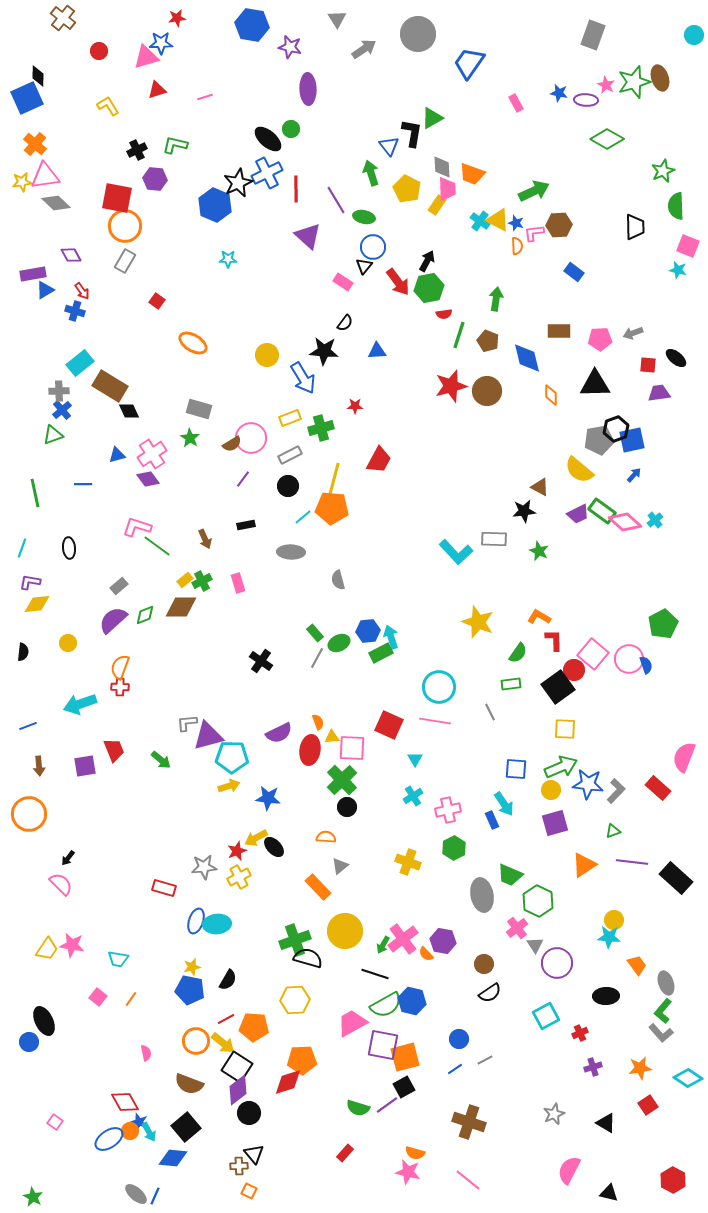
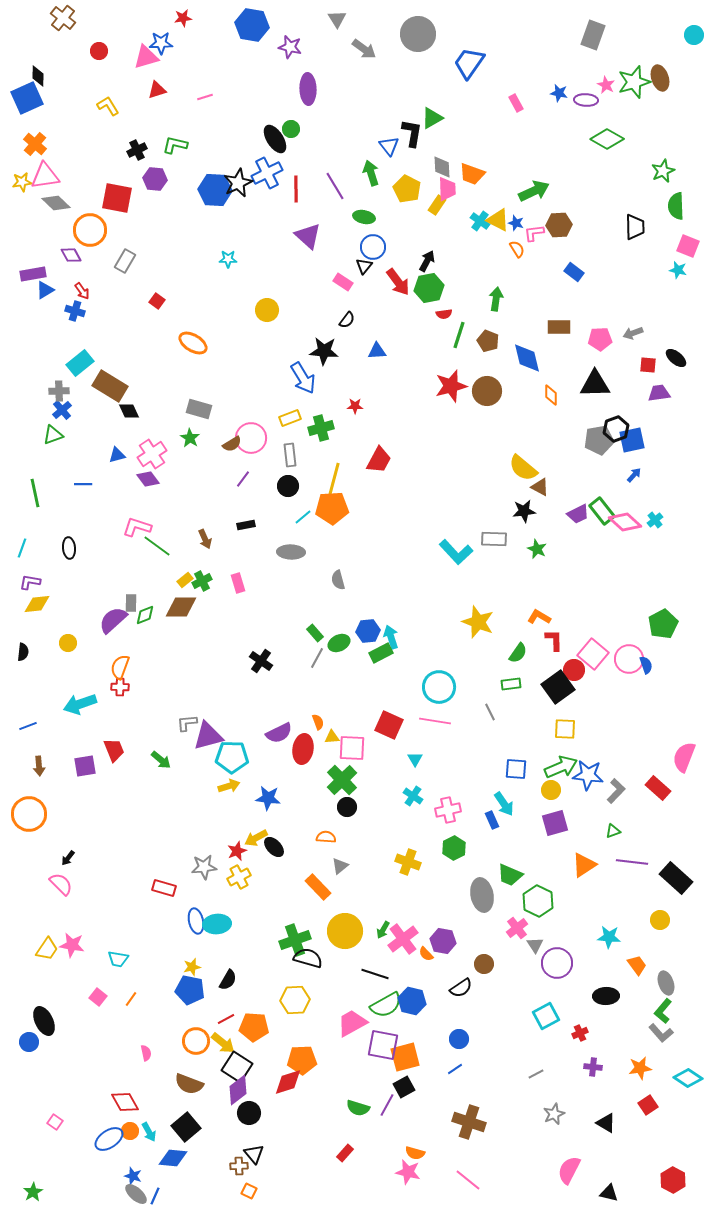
red star at (177, 18): moved 6 px right
gray arrow at (364, 49): rotated 70 degrees clockwise
black ellipse at (268, 139): moved 7 px right; rotated 16 degrees clockwise
purple line at (336, 200): moved 1 px left, 14 px up
blue hexagon at (215, 205): moved 15 px up; rotated 20 degrees counterclockwise
orange circle at (125, 226): moved 35 px left, 4 px down
orange semicircle at (517, 246): moved 3 px down; rotated 30 degrees counterclockwise
black semicircle at (345, 323): moved 2 px right, 3 px up
brown rectangle at (559, 331): moved 4 px up
yellow circle at (267, 355): moved 45 px up
gray rectangle at (290, 455): rotated 70 degrees counterclockwise
yellow semicircle at (579, 470): moved 56 px left, 2 px up
orange pentagon at (332, 508): rotated 8 degrees counterclockwise
green rectangle at (602, 511): rotated 16 degrees clockwise
green star at (539, 551): moved 2 px left, 2 px up
gray rectangle at (119, 586): moved 12 px right, 17 px down; rotated 48 degrees counterclockwise
red ellipse at (310, 750): moved 7 px left, 1 px up
blue star at (588, 784): moved 9 px up
cyan cross at (413, 796): rotated 24 degrees counterclockwise
yellow circle at (614, 920): moved 46 px right
blue ellipse at (196, 921): rotated 30 degrees counterclockwise
green arrow at (383, 945): moved 15 px up
black semicircle at (490, 993): moved 29 px left, 5 px up
gray line at (485, 1060): moved 51 px right, 14 px down
purple cross at (593, 1067): rotated 24 degrees clockwise
purple line at (387, 1105): rotated 25 degrees counterclockwise
blue star at (139, 1122): moved 6 px left, 54 px down
green star at (33, 1197): moved 5 px up; rotated 12 degrees clockwise
